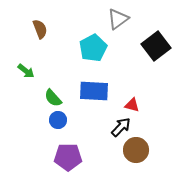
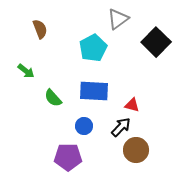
black square: moved 4 px up; rotated 8 degrees counterclockwise
blue circle: moved 26 px right, 6 px down
